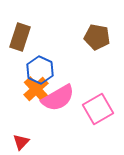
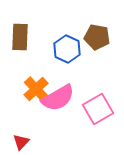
brown rectangle: rotated 16 degrees counterclockwise
blue hexagon: moved 27 px right, 21 px up
